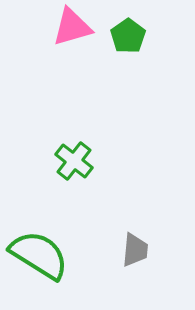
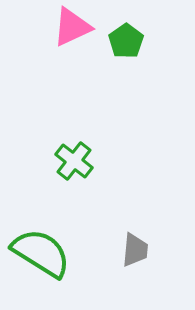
pink triangle: rotated 9 degrees counterclockwise
green pentagon: moved 2 px left, 5 px down
green semicircle: moved 2 px right, 2 px up
